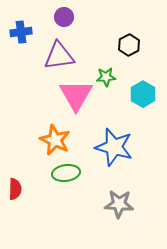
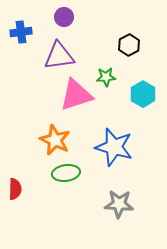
pink triangle: rotated 42 degrees clockwise
